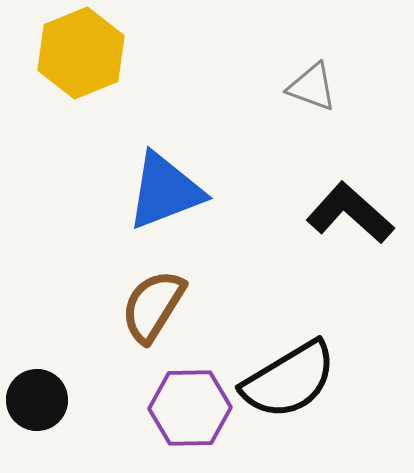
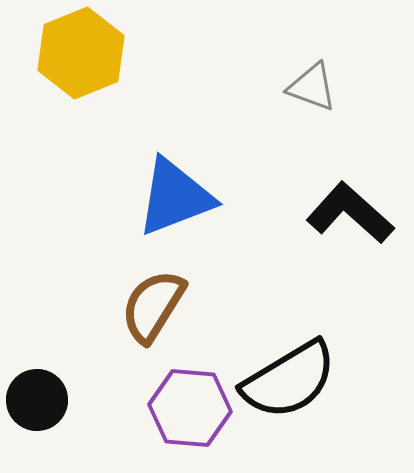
blue triangle: moved 10 px right, 6 px down
purple hexagon: rotated 6 degrees clockwise
